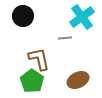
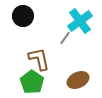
cyan cross: moved 2 px left, 4 px down
gray line: rotated 48 degrees counterclockwise
green pentagon: moved 1 px down
